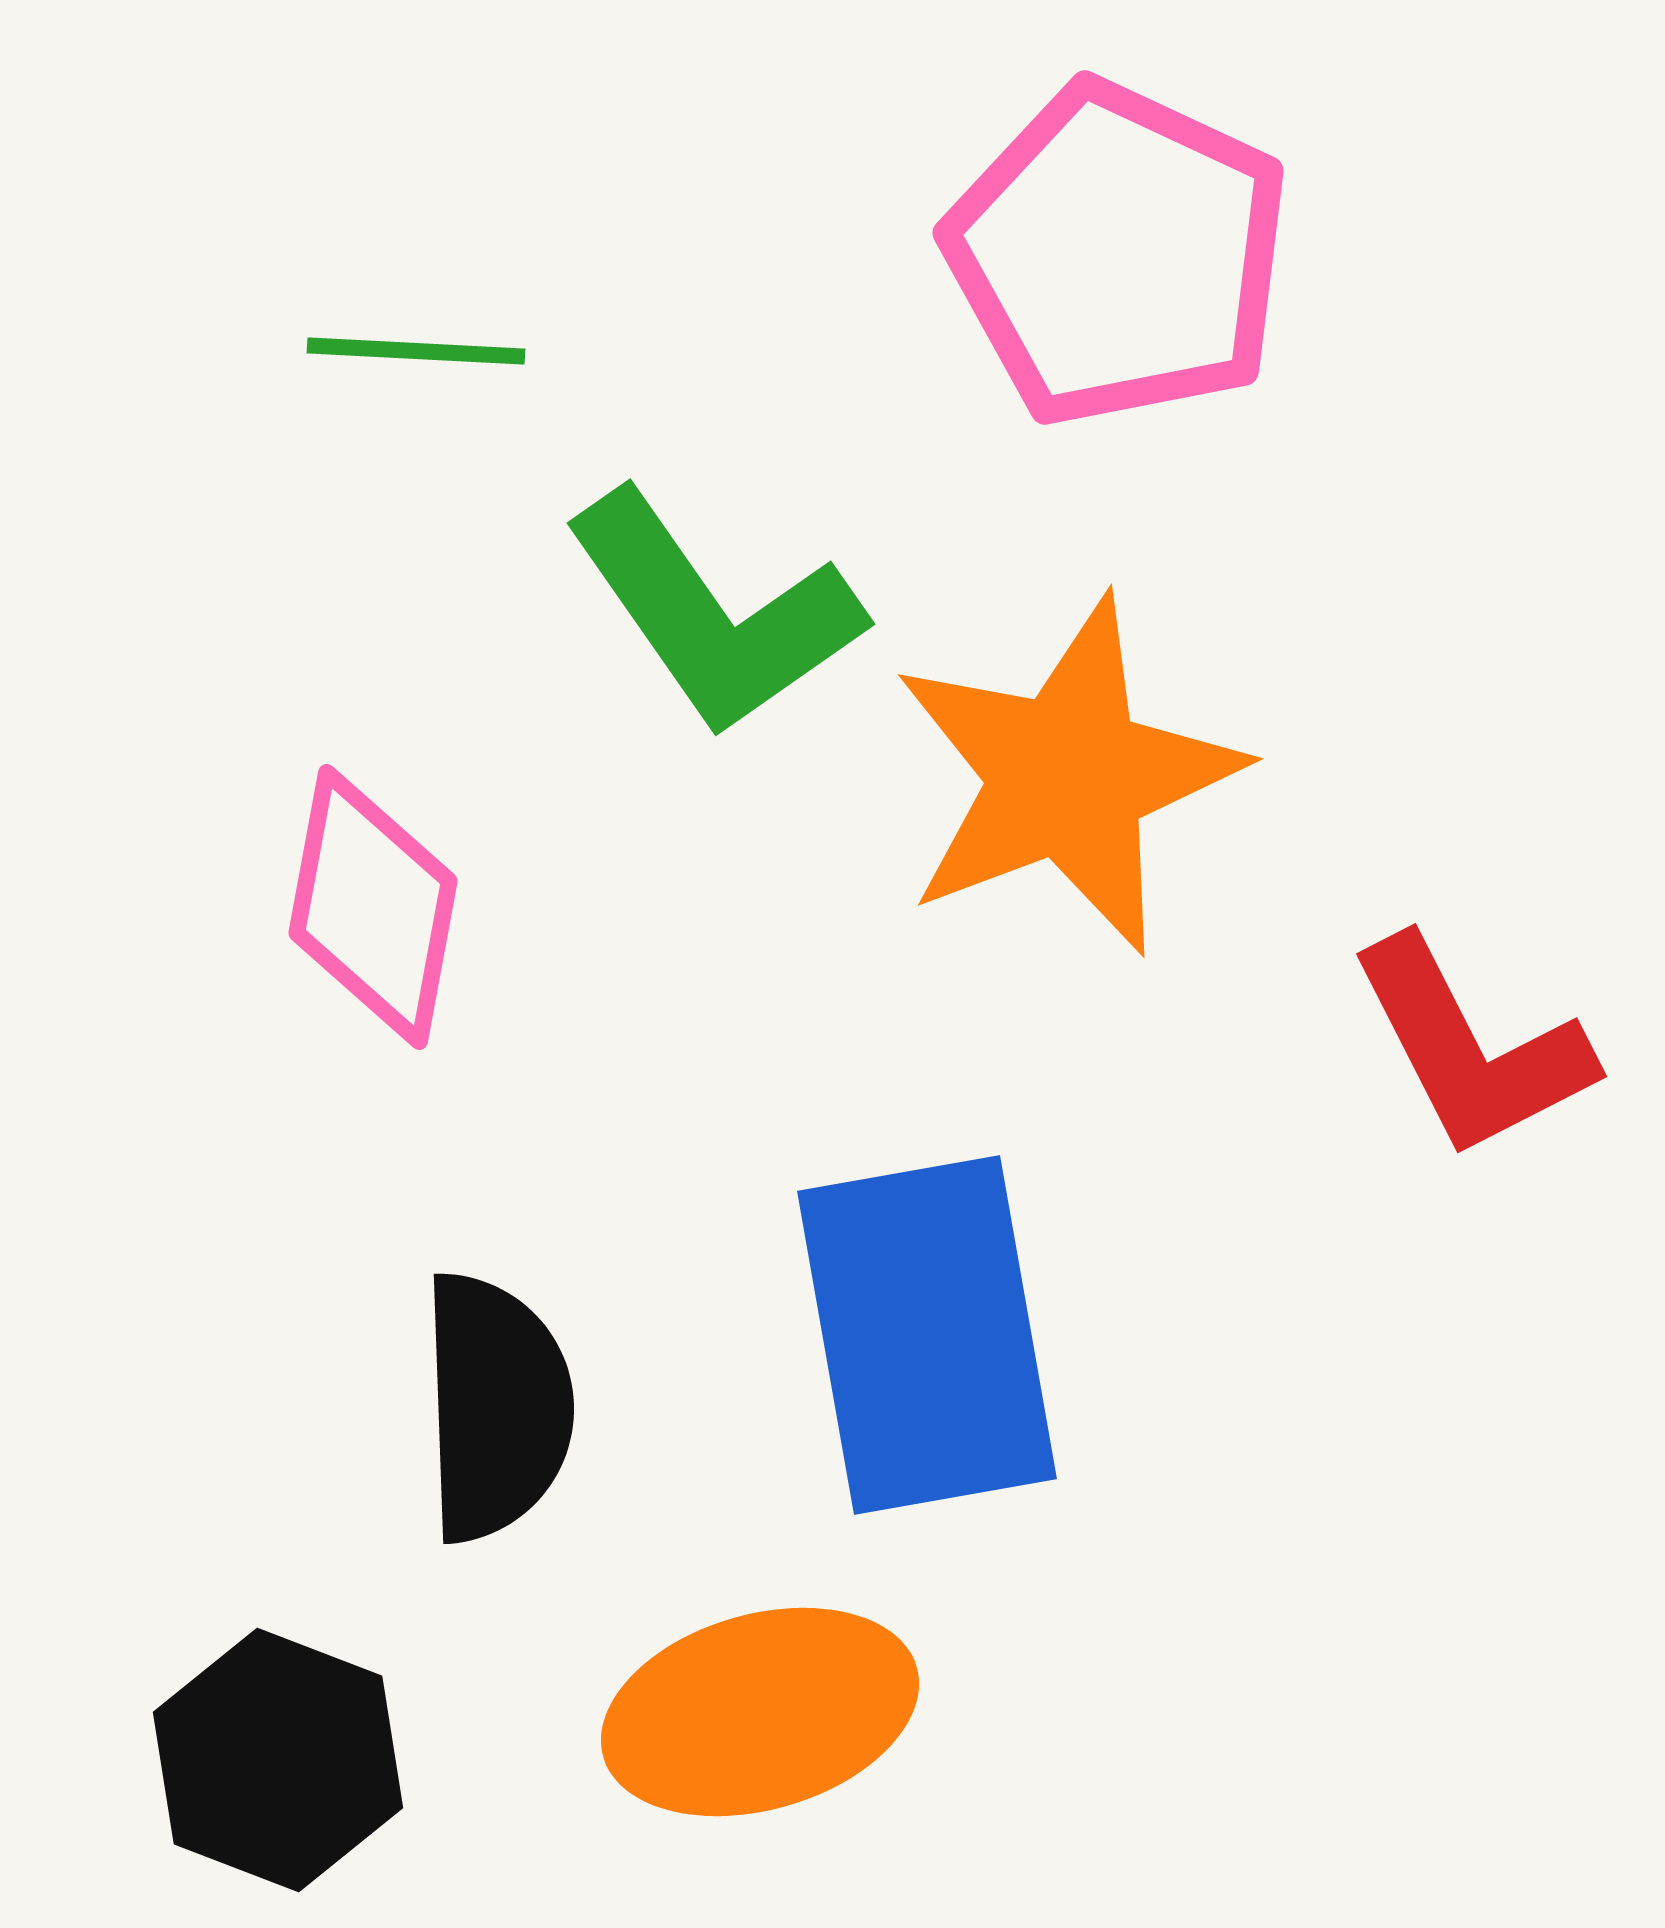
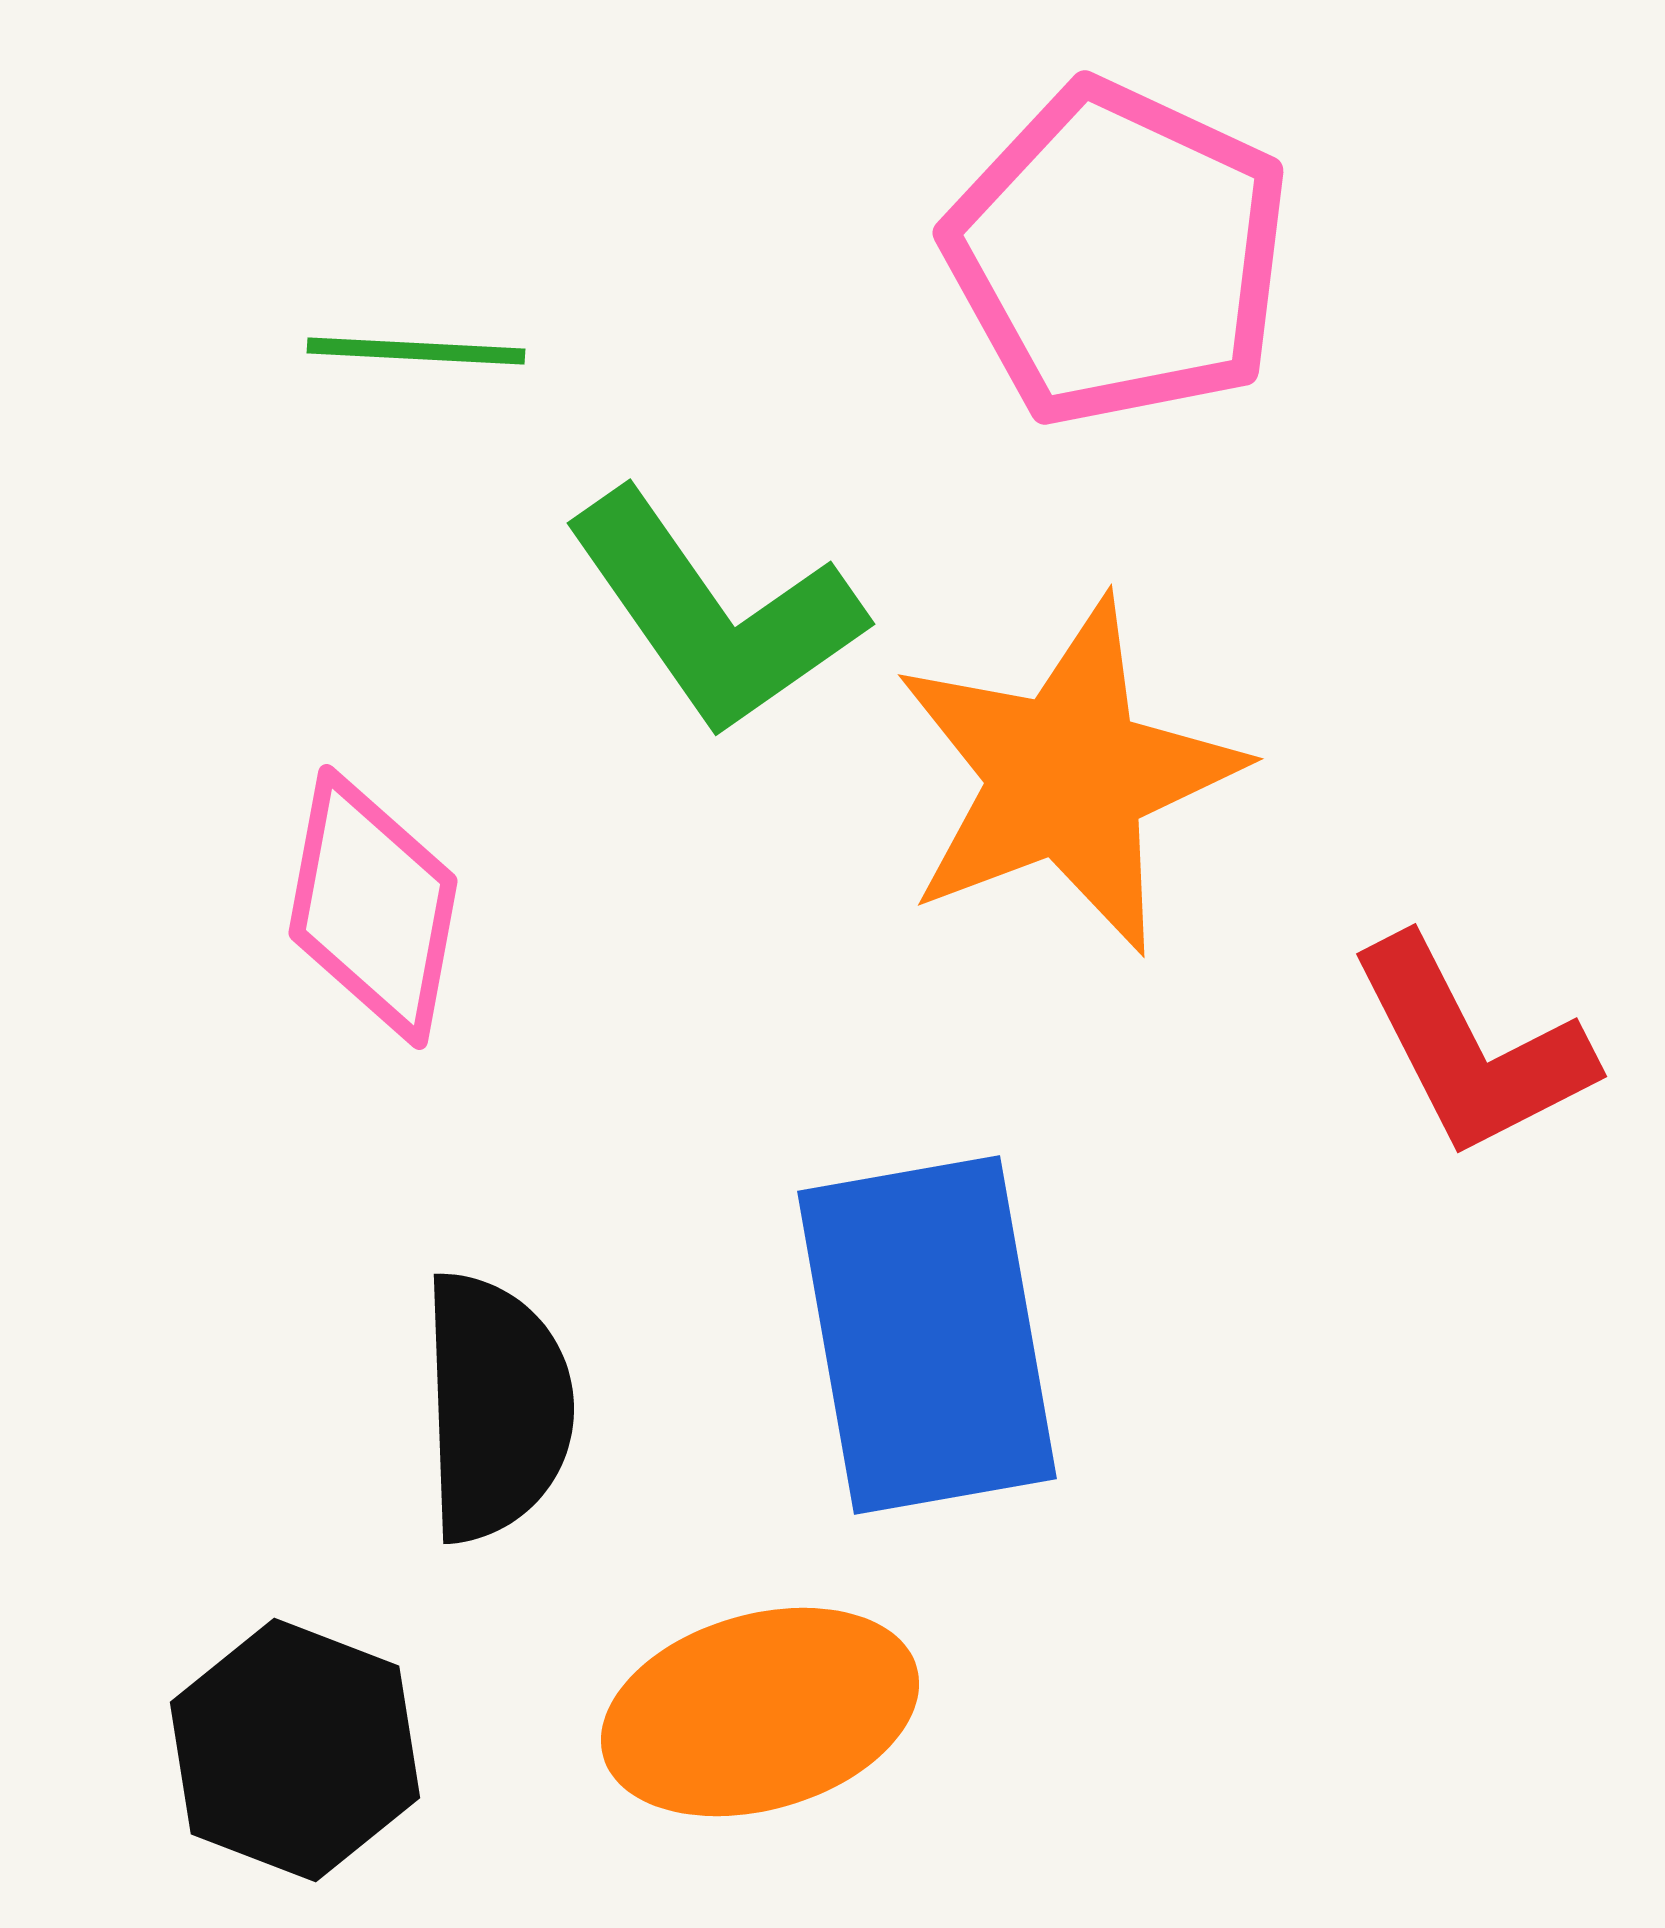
black hexagon: moved 17 px right, 10 px up
